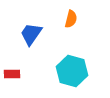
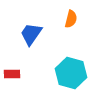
cyan hexagon: moved 1 px left, 2 px down
